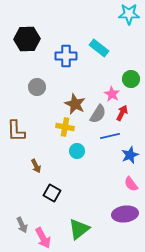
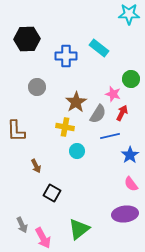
pink star: moved 1 px right; rotated 14 degrees counterclockwise
brown star: moved 1 px right, 2 px up; rotated 15 degrees clockwise
blue star: rotated 12 degrees counterclockwise
